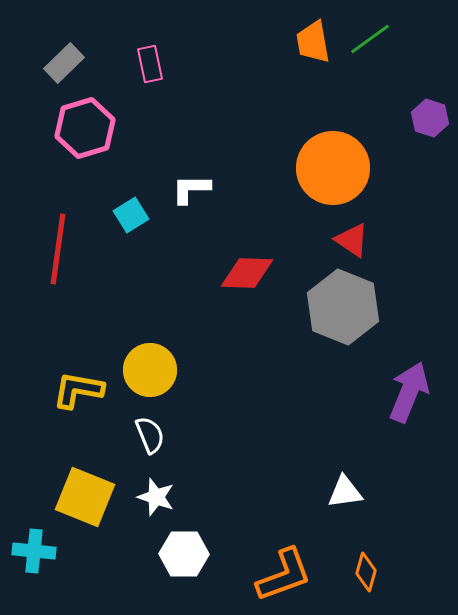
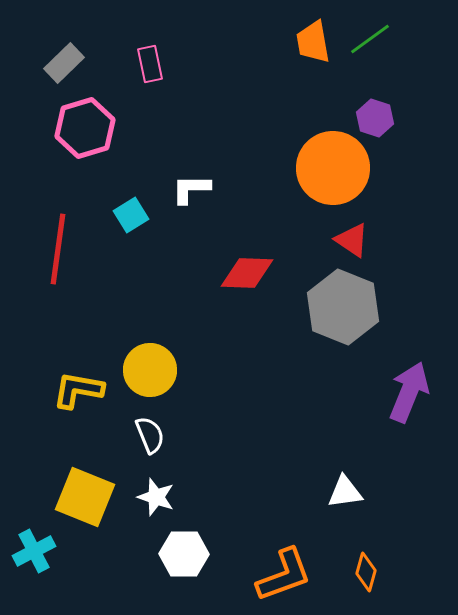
purple hexagon: moved 55 px left
cyan cross: rotated 33 degrees counterclockwise
